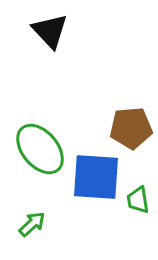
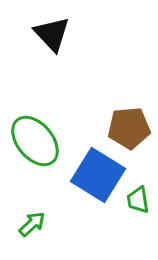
black triangle: moved 2 px right, 3 px down
brown pentagon: moved 2 px left
green ellipse: moved 5 px left, 8 px up
blue square: moved 2 px right, 2 px up; rotated 28 degrees clockwise
